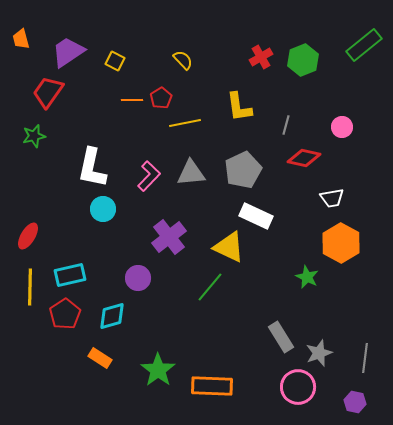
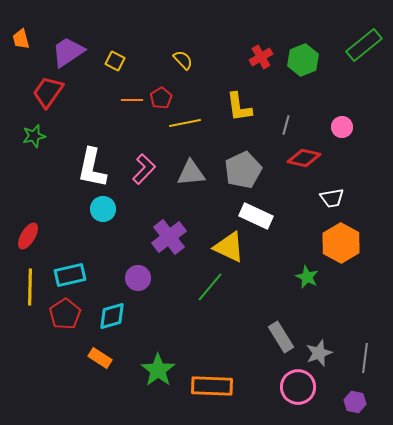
pink L-shape at (149, 176): moved 5 px left, 7 px up
